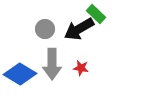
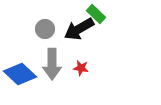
blue diamond: rotated 12 degrees clockwise
